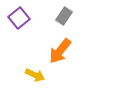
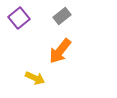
gray rectangle: moved 2 px left; rotated 18 degrees clockwise
yellow arrow: moved 3 px down
